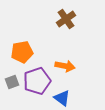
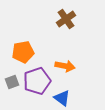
orange pentagon: moved 1 px right
